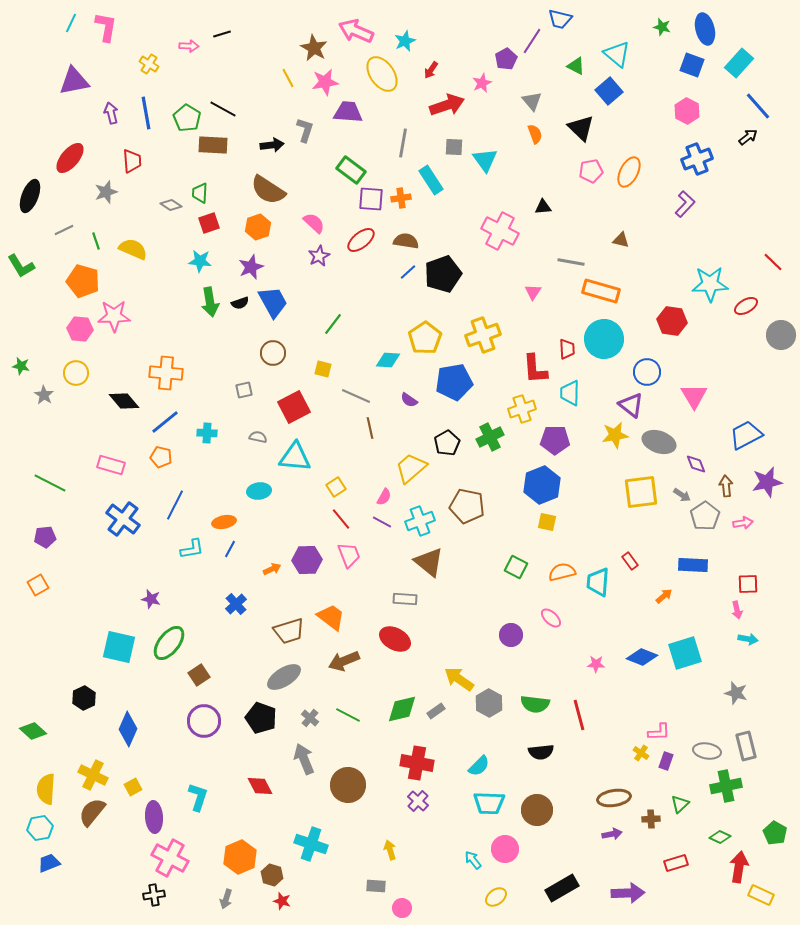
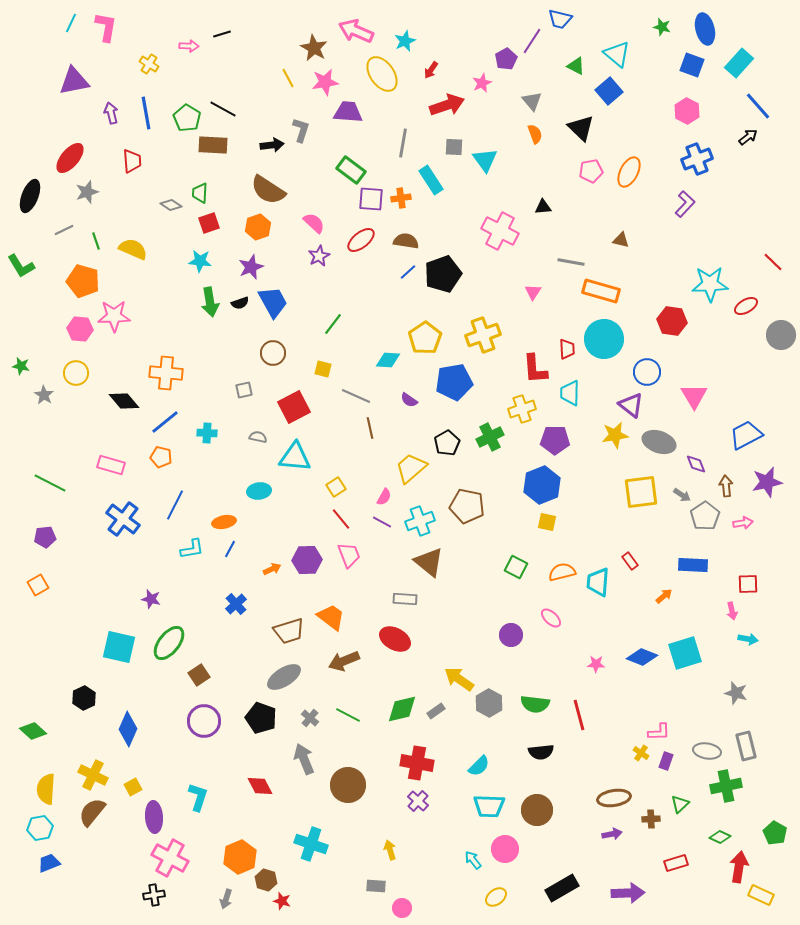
gray L-shape at (305, 130): moved 4 px left
gray star at (106, 192): moved 19 px left
pink arrow at (737, 610): moved 5 px left, 1 px down
cyan trapezoid at (489, 803): moved 3 px down
brown hexagon at (272, 875): moved 6 px left, 5 px down
